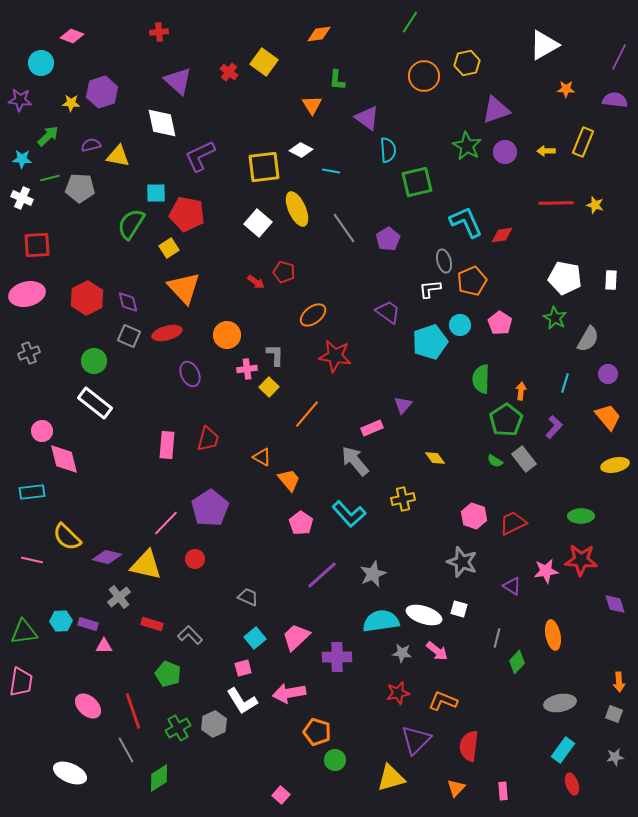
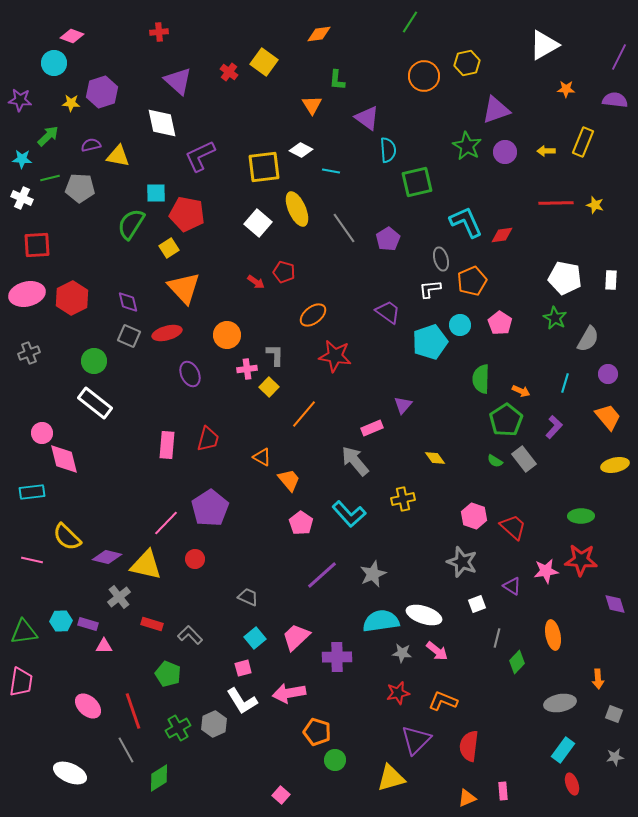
cyan circle at (41, 63): moved 13 px right
gray ellipse at (444, 261): moved 3 px left, 2 px up
red hexagon at (87, 298): moved 15 px left
orange arrow at (521, 391): rotated 108 degrees clockwise
orange line at (307, 414): moved 3 px left
pink circle at (42, 431): moved 2 px down
red trapezoid at (513, 523): moved 4 px down; rotated 68 degrees clockwise
white square at (459, 609): moved 18 px right, 5 px up; rotated 36 degrees counterclockwise
orange arrow at (619, 682): moved 21 px left, 3 px up
orange triangle at (456, 788): moved 11 px right, 10 px down; rotated 24 degrees clockwise
